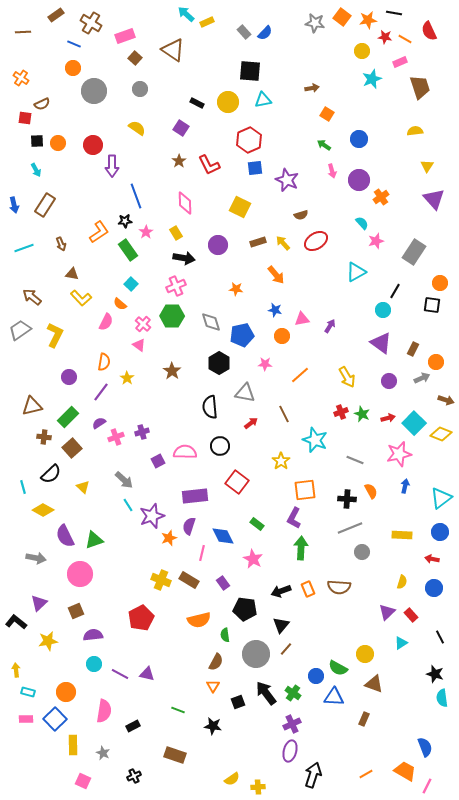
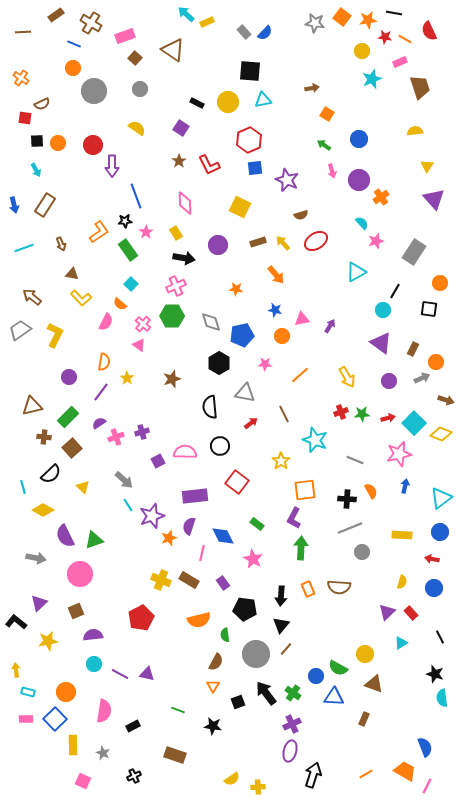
black square at (432, 305): moved 3 px left, 4 px down
brown star at (172, 371): moved 8 px down; rotated 18 degrees clockwise
green star at (362, 414): rotated 28 degrees counterclockwise
black arrow at (281, 591): moved 5 px down; rotated 66 degrees counterclockwise
red rectangle at (411, 615): moved 2 px up
